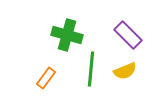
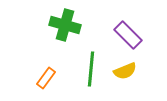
green cross: moved 2 px left, 10 px up
